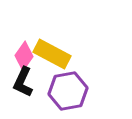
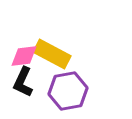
pink diamond: rotated 48 degrees clockwise
